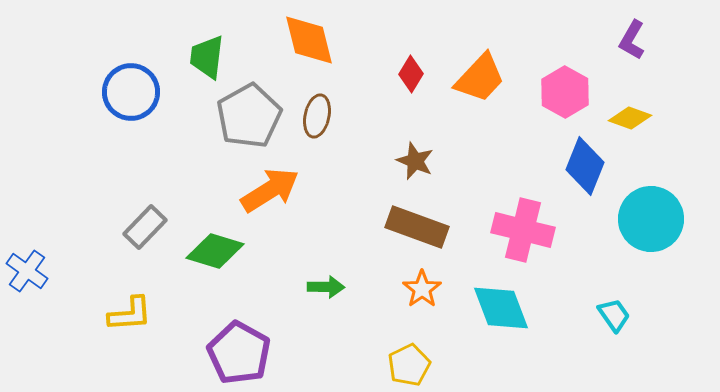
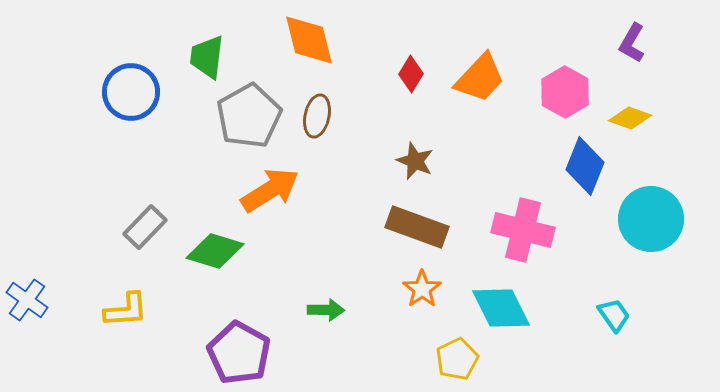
purple L-shape: moved 3 px down
blue cross: moved 29 px down
green arrow: moved 23 px down
cyan diamond: rotated 6 degrees counterclockwise
yellow L-shape: moved 4 px left, 4 px up
yellow pentagon: moved 48 px right, 6 px up
